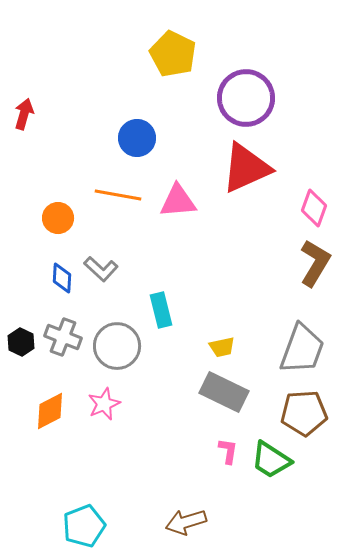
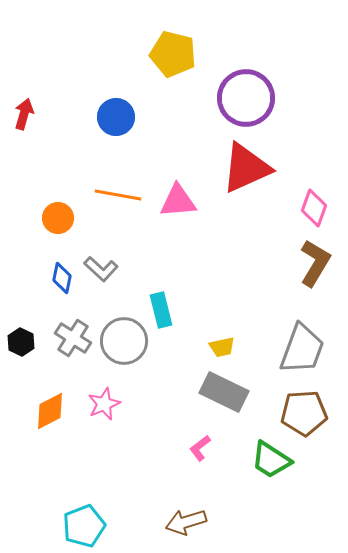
yellow pentagon: rotated 12 degrees counterclockwise
blue circle: moved 21 px left, 21 px up
blue diamond: rotated 8 degrees clockwise
gray cross: moved 10 px right, 1 px down; rotated 12 degrees clockwise
gray circle: moved 7 px right, 5 px up
pink L-shape: moved 28 px left, 3 px up; rotated 136 degrees counterclockwise
